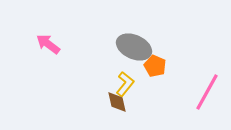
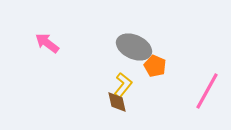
pink arrow: moved 1 px left, 1 px up
yellow L-shape: moved 2 px left, 1 px down
pink line: moved 1 px up
